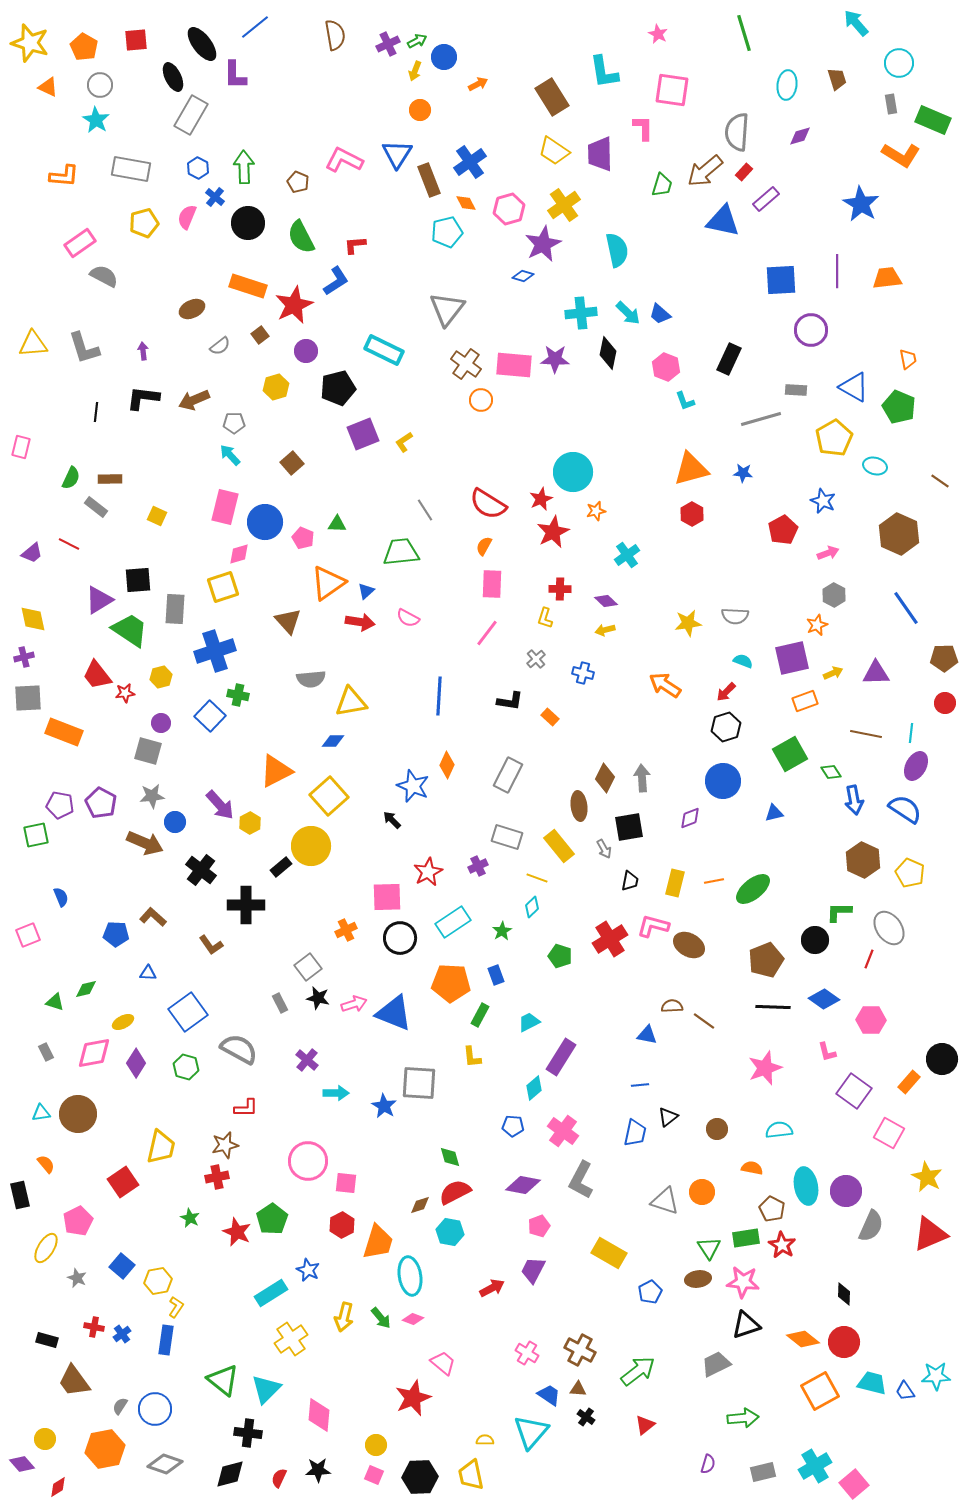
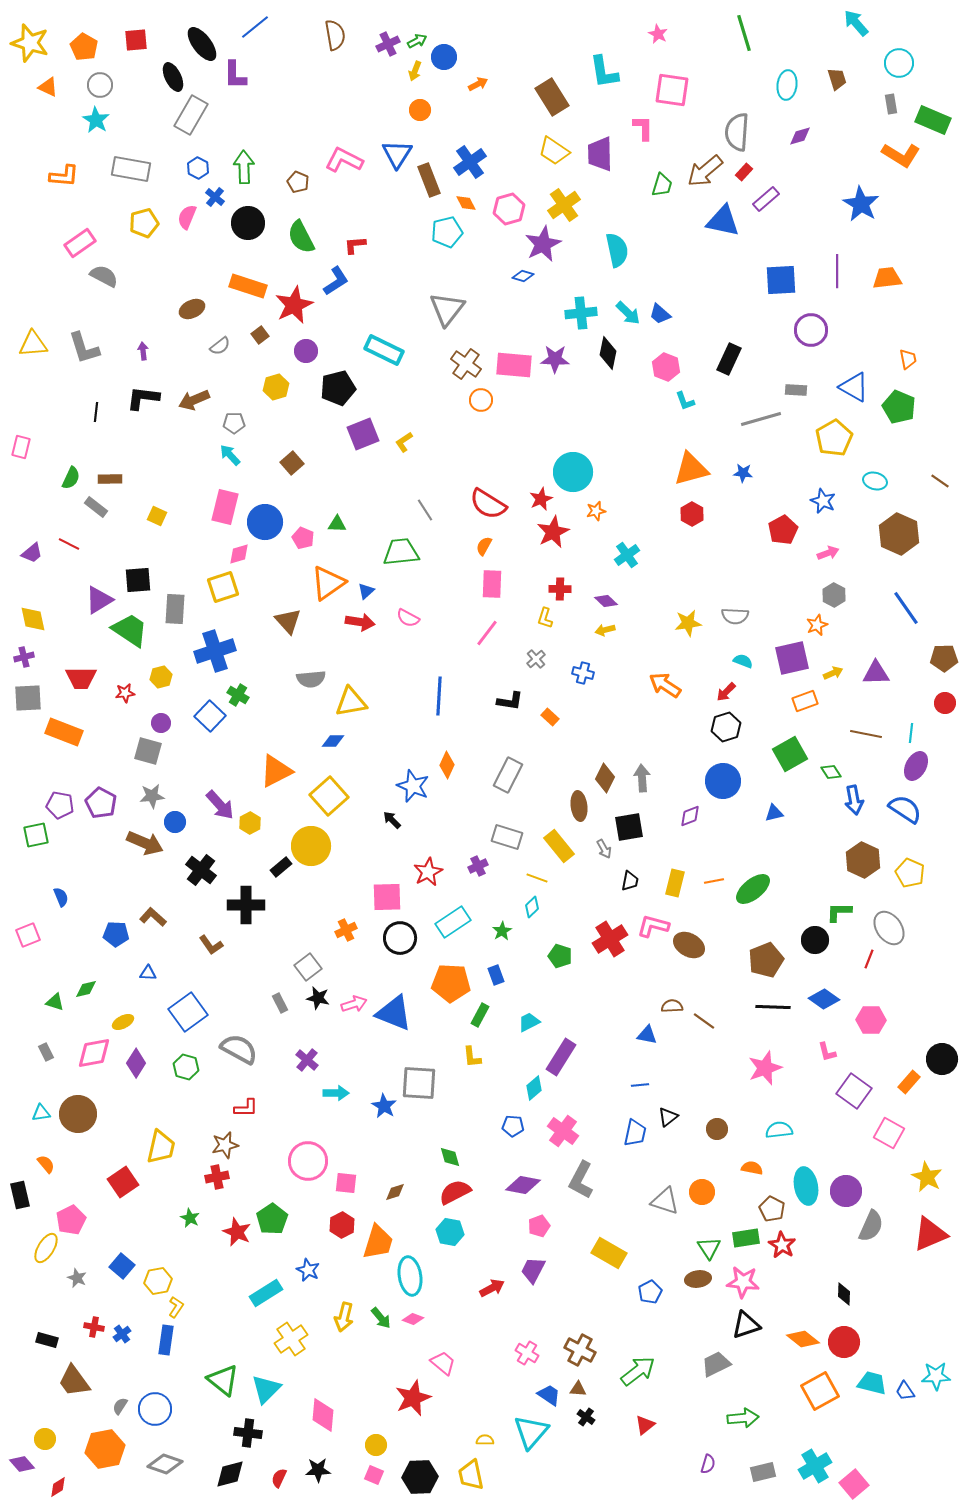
cyan ellipse at (875, 466): moved 15 px down
red trapezoid at (97, 675): moved 16 px left, 3 px down; rotated 52 degrees counterclockwise
green cross at (238, 695): rotated 20 degrees clockwise
purple diamond at (690, 818): moved 2 px up
brown diamond at (420, 1205): moved 25 px left, 13 px up
pink pentagon at (78, 1221): moved 7 px left, 1 px up
cyan rectangle at (271, 1293): moved 5 px left
pink diamond at (319, 1415): moved 4 px right
